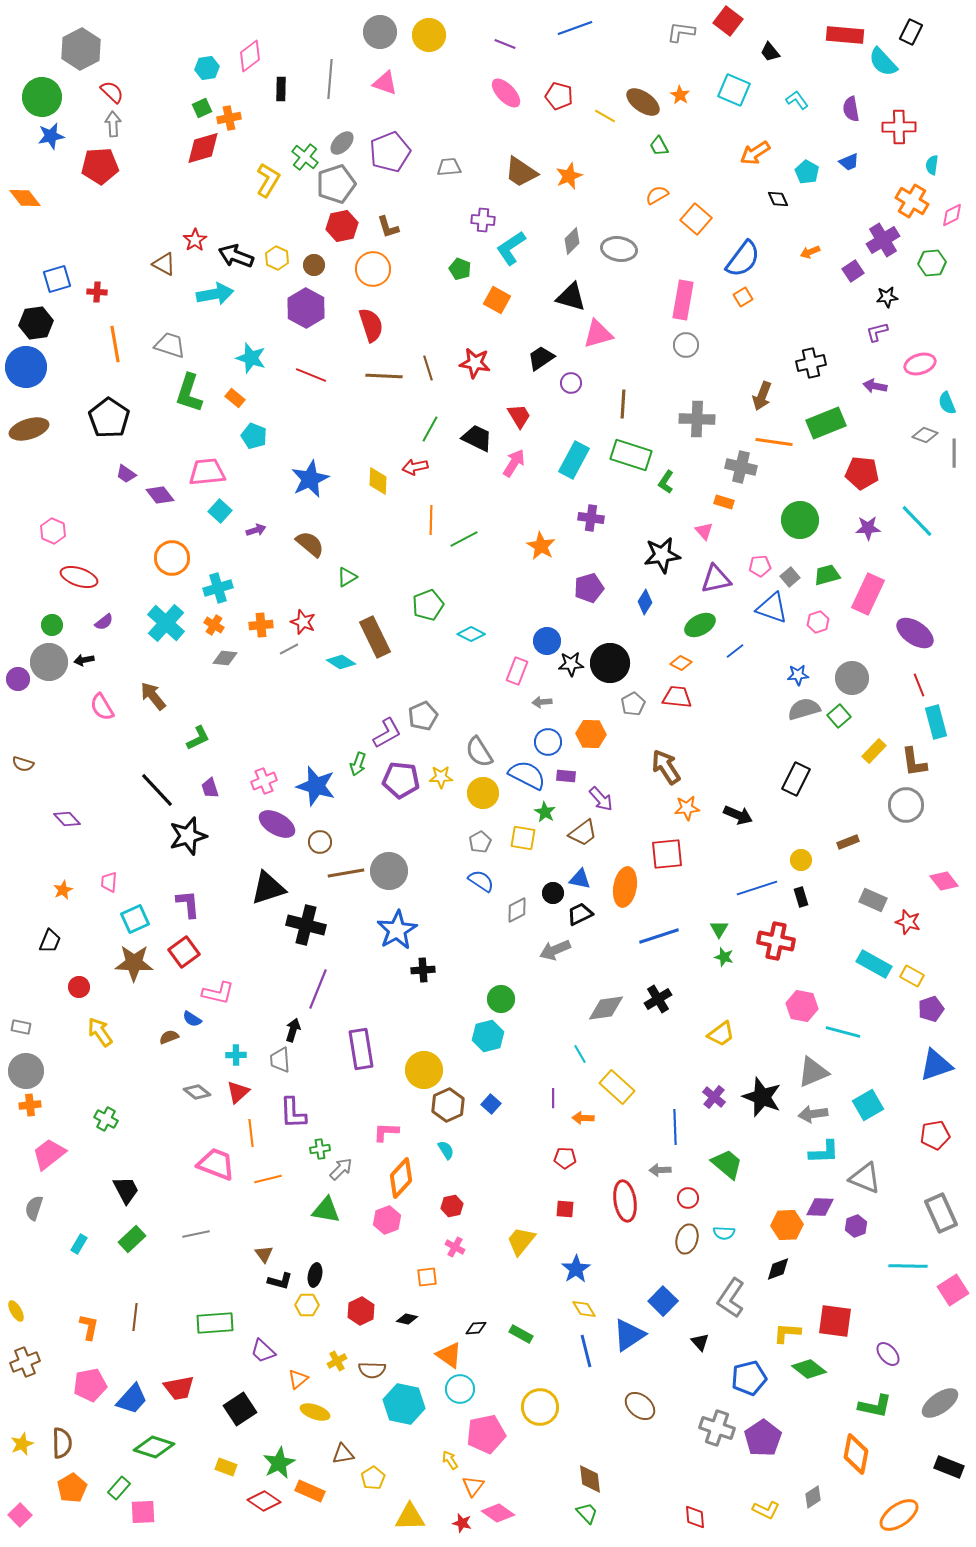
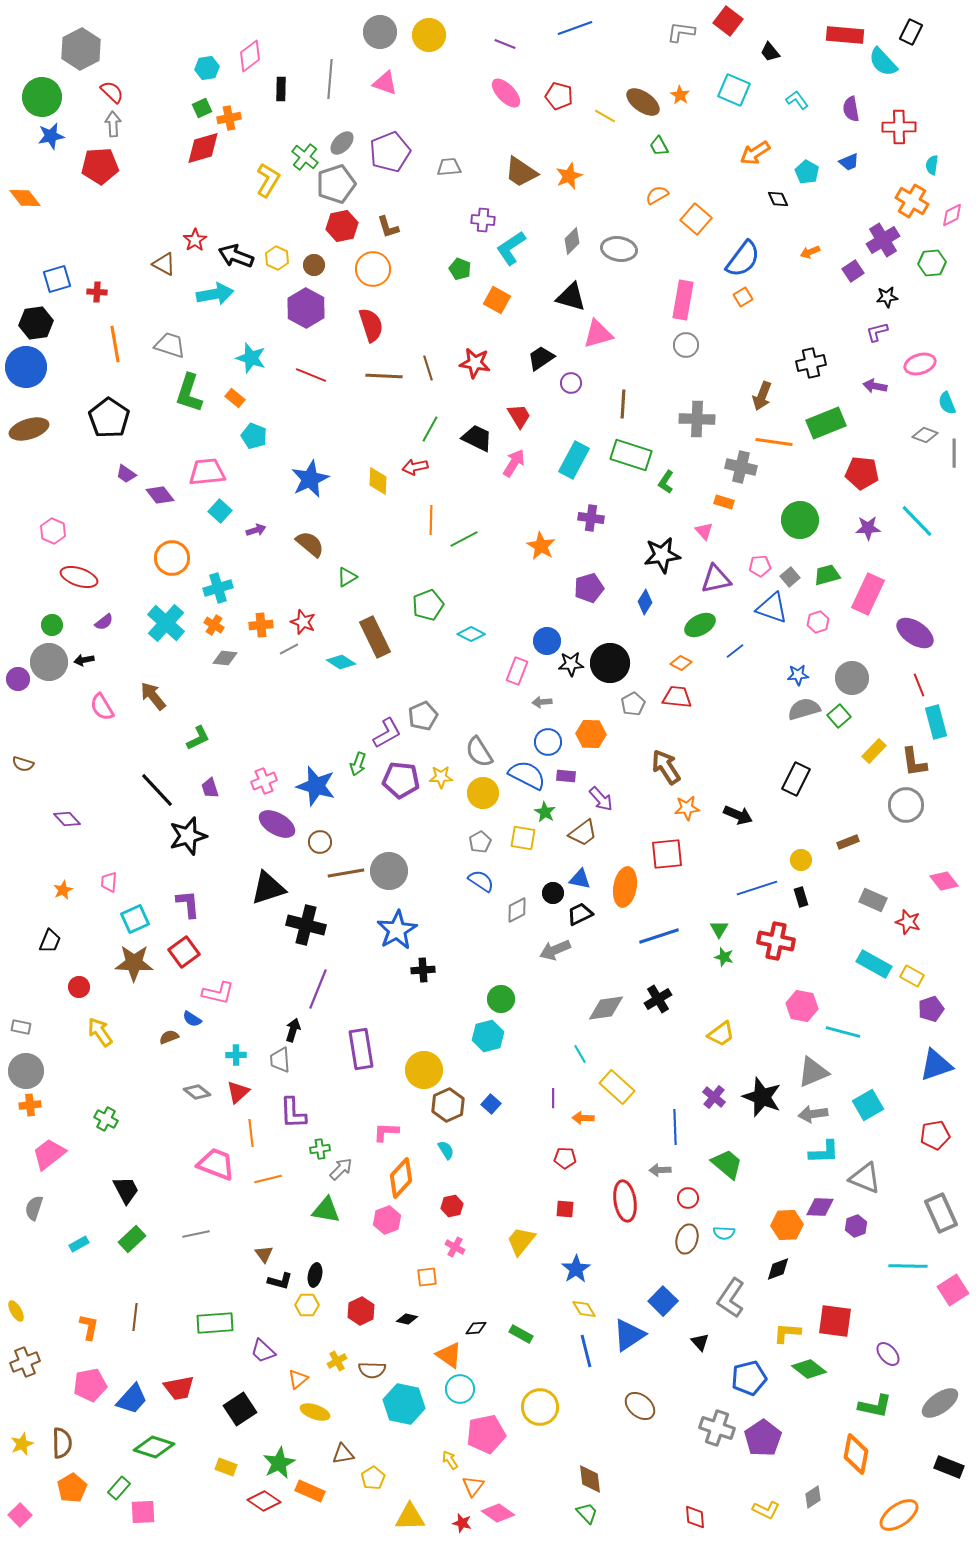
cyan rectangle at (79, 1244): rotated 30 degrees clockwise
